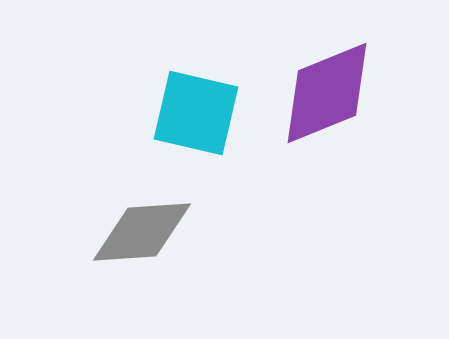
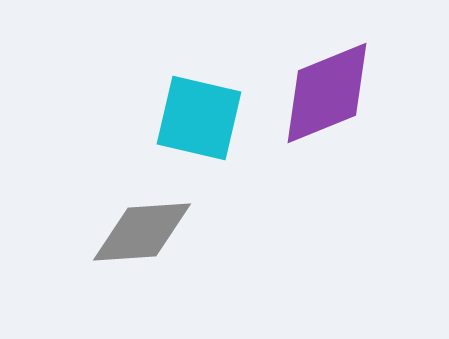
cyan square: moved 3 px right, 5 px down
